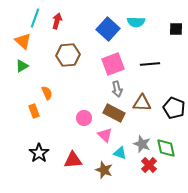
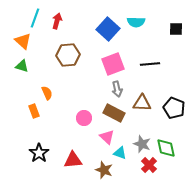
green triangle: rotated 48 degrees clockwise
pink triangle: moved 2 px right, 2 px down
